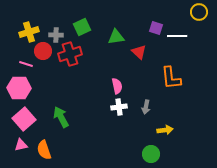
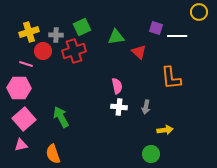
red cross: moved 4 px right, 3 px up
white cross: rotated 14 degrees clockwise
orange semicircle: moved 9 px right, 4 px down
